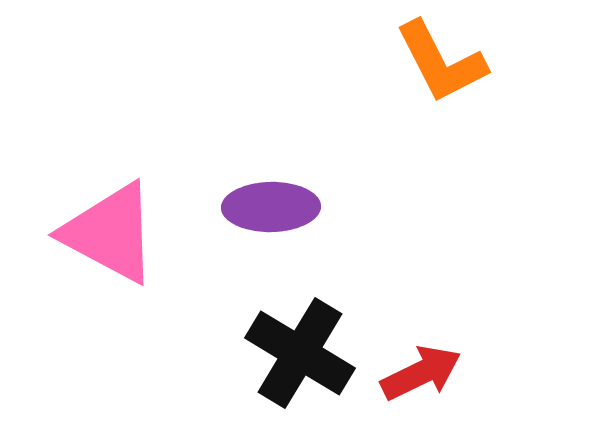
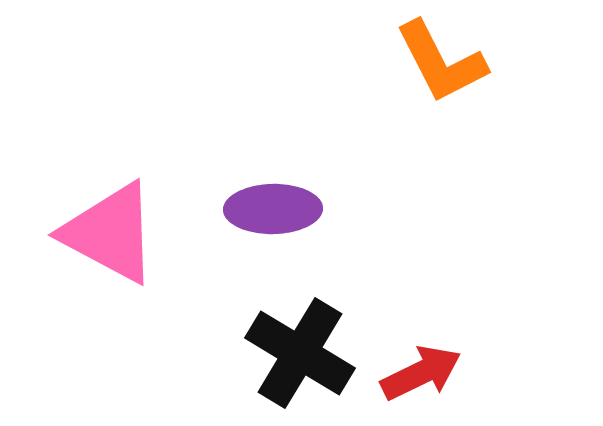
purple ellipse: moved 2 px right, 2 px down
